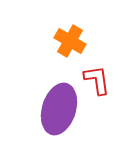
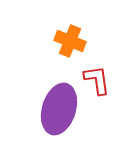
orange cross: rotated 8 degrees counterclockwise
